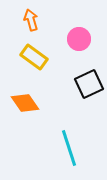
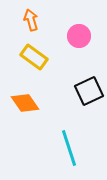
pink circle: moved 3 px up
black square: moved 7 px down
